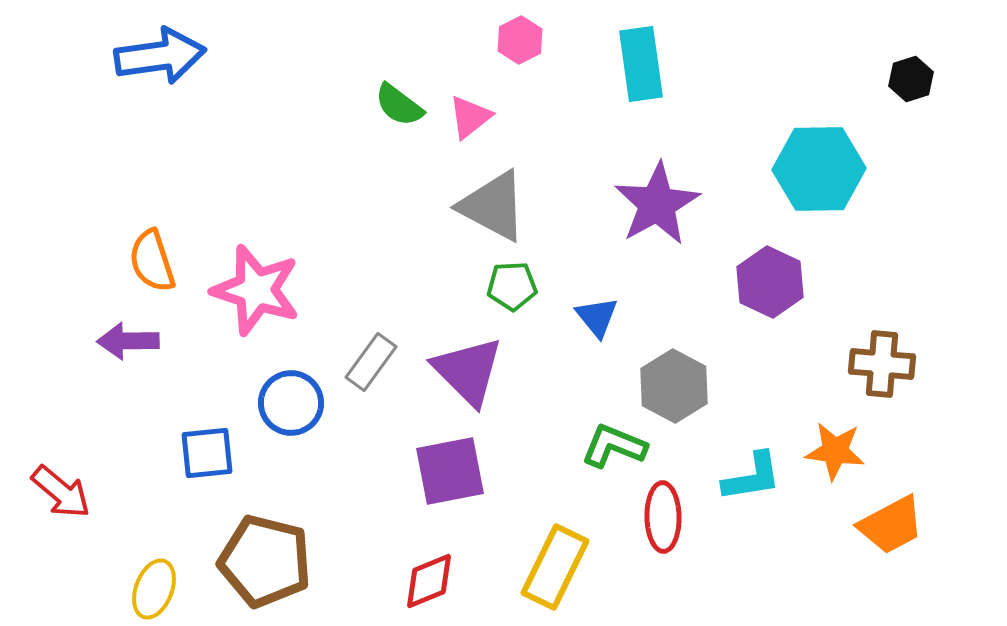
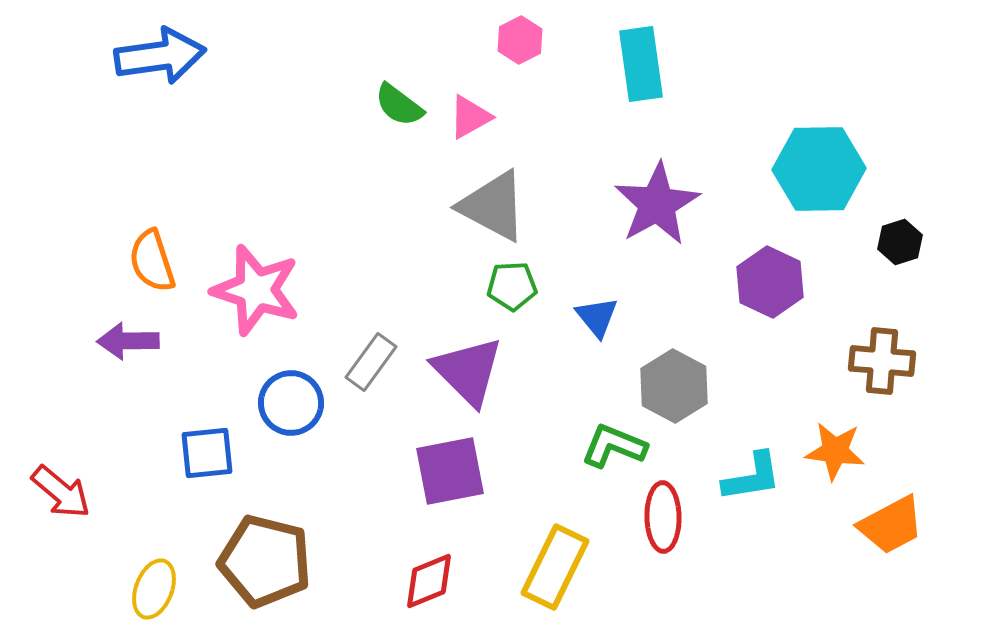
black hexagon: moved 11 px left, 163 px down
pink triangle: rotated 9 degrees clockwise
brown cross: moved 3 px up
